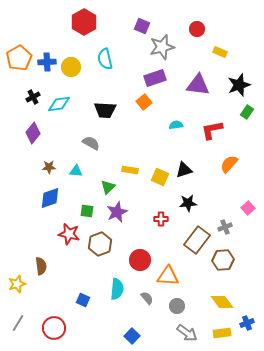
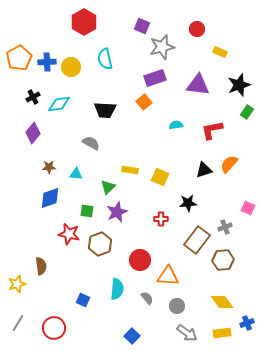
black triangle at (184, 170): moved 20 px right
cyan triangle at (76, 171): moved 3 px down
pink square at (248, 208): rotated 24 degrees counterclockwise
